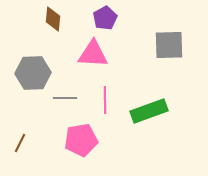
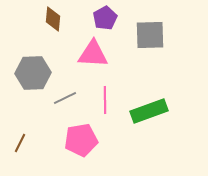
gray square: moved 19 px left, 10 px up
gray line: rotated 25 degrees counterclockwise
